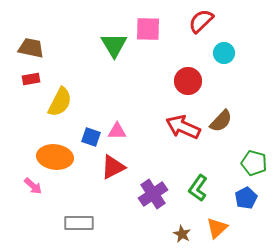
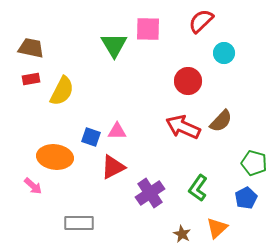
yellow semicircle: moved 2 px right, 11 px up
purple cross: moved 3 px left, 1 px up
